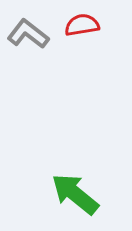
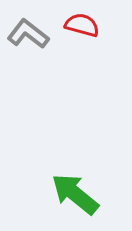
red semicircle: rotated 24 degrees clockwise
